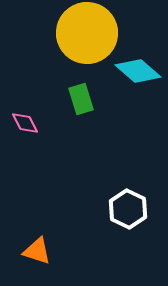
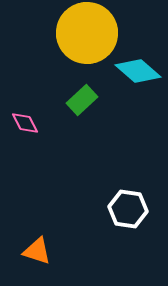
green rectangle: moved 1 px right, 1 px down; rotated 64 degrees clockwise
white hexagon: rotated 18 degrees counterclockwise
